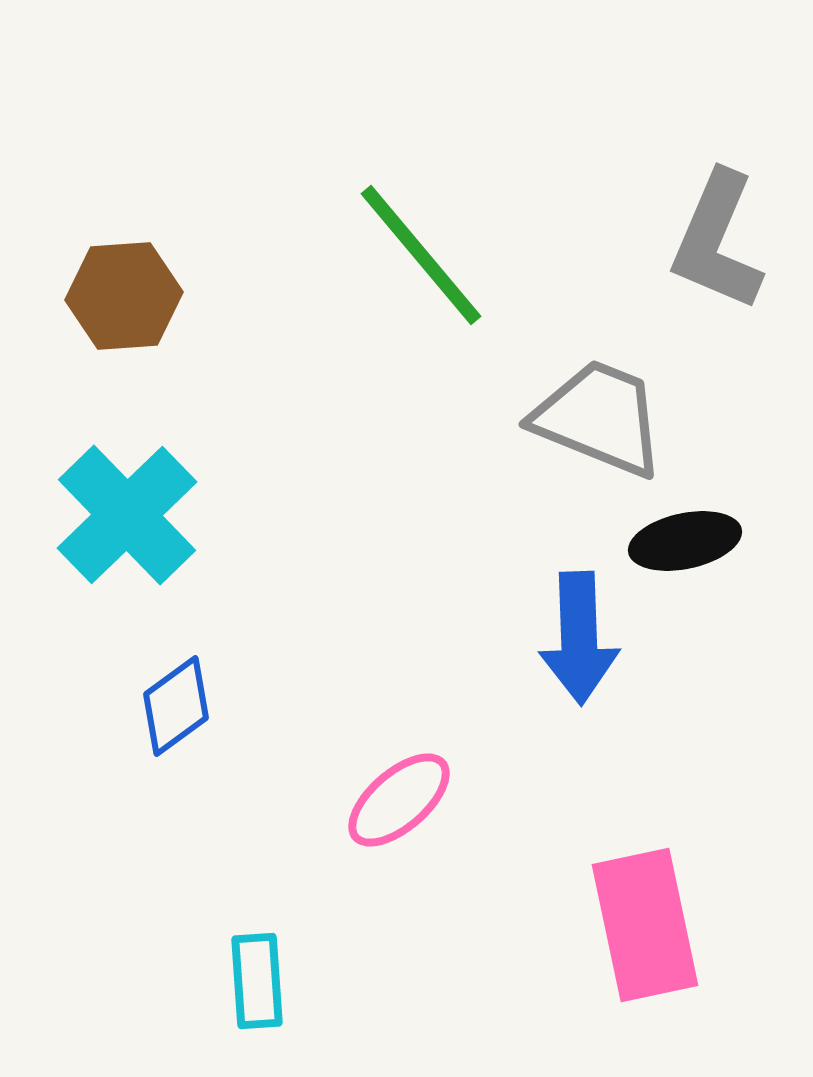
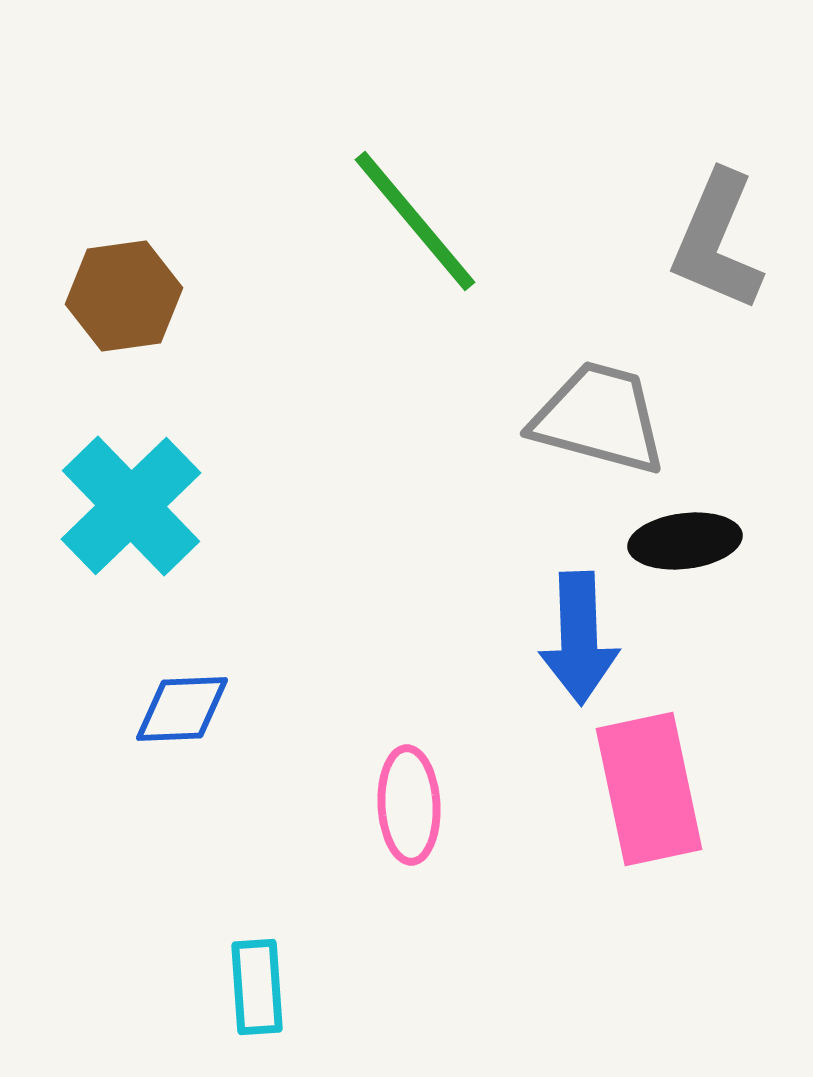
green line: moved 6 px left, 34 px up
brown hexagon: rotated 4 degrees counterclockwise
gray trapezoid: rotated 7 degrees counterclockwise
cyan cross: moved 4 px right, 9 px up
black ellipse: rotated 5 degrees clockwise
blue diamond: moved 6 px right, 3 px down; rotated 34 degrees clockwise
pink ellipse: moved 10 px right, 5 px down; rotated 52 degrees counterclockwise
pink rectangle: moved 4 px right, 136 px up
cyan rectangle: moved 6 px down
